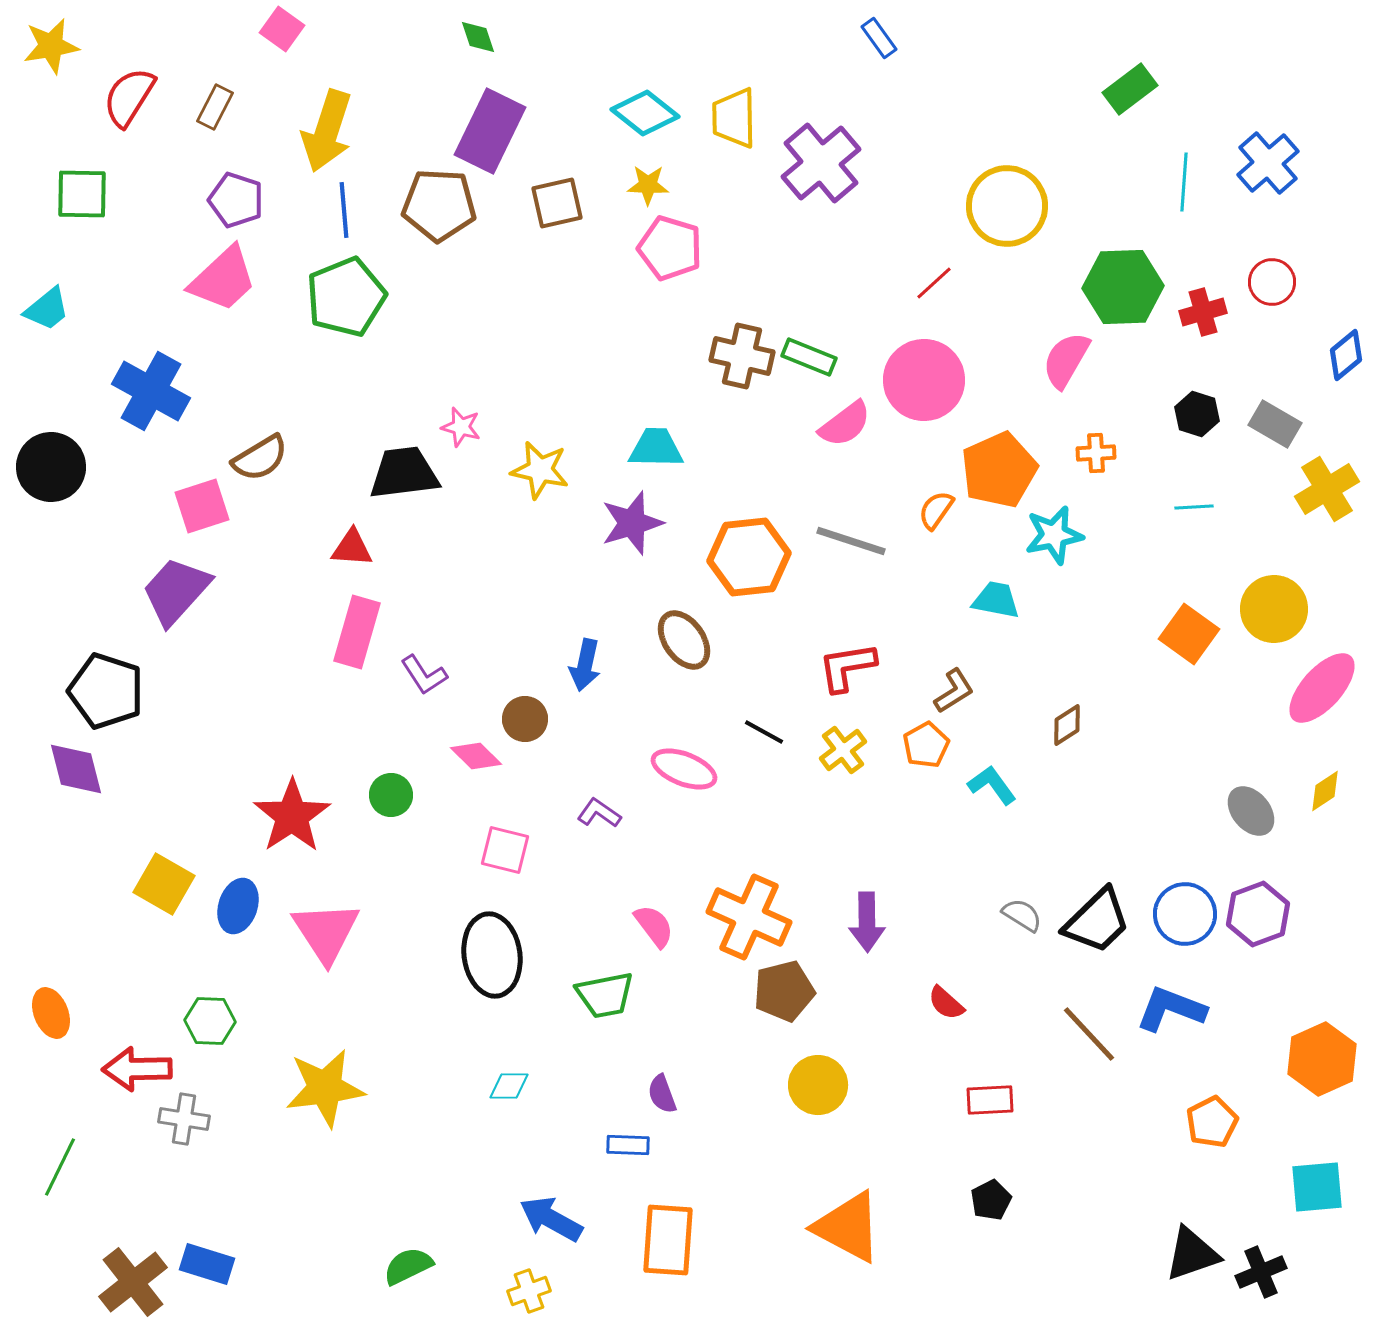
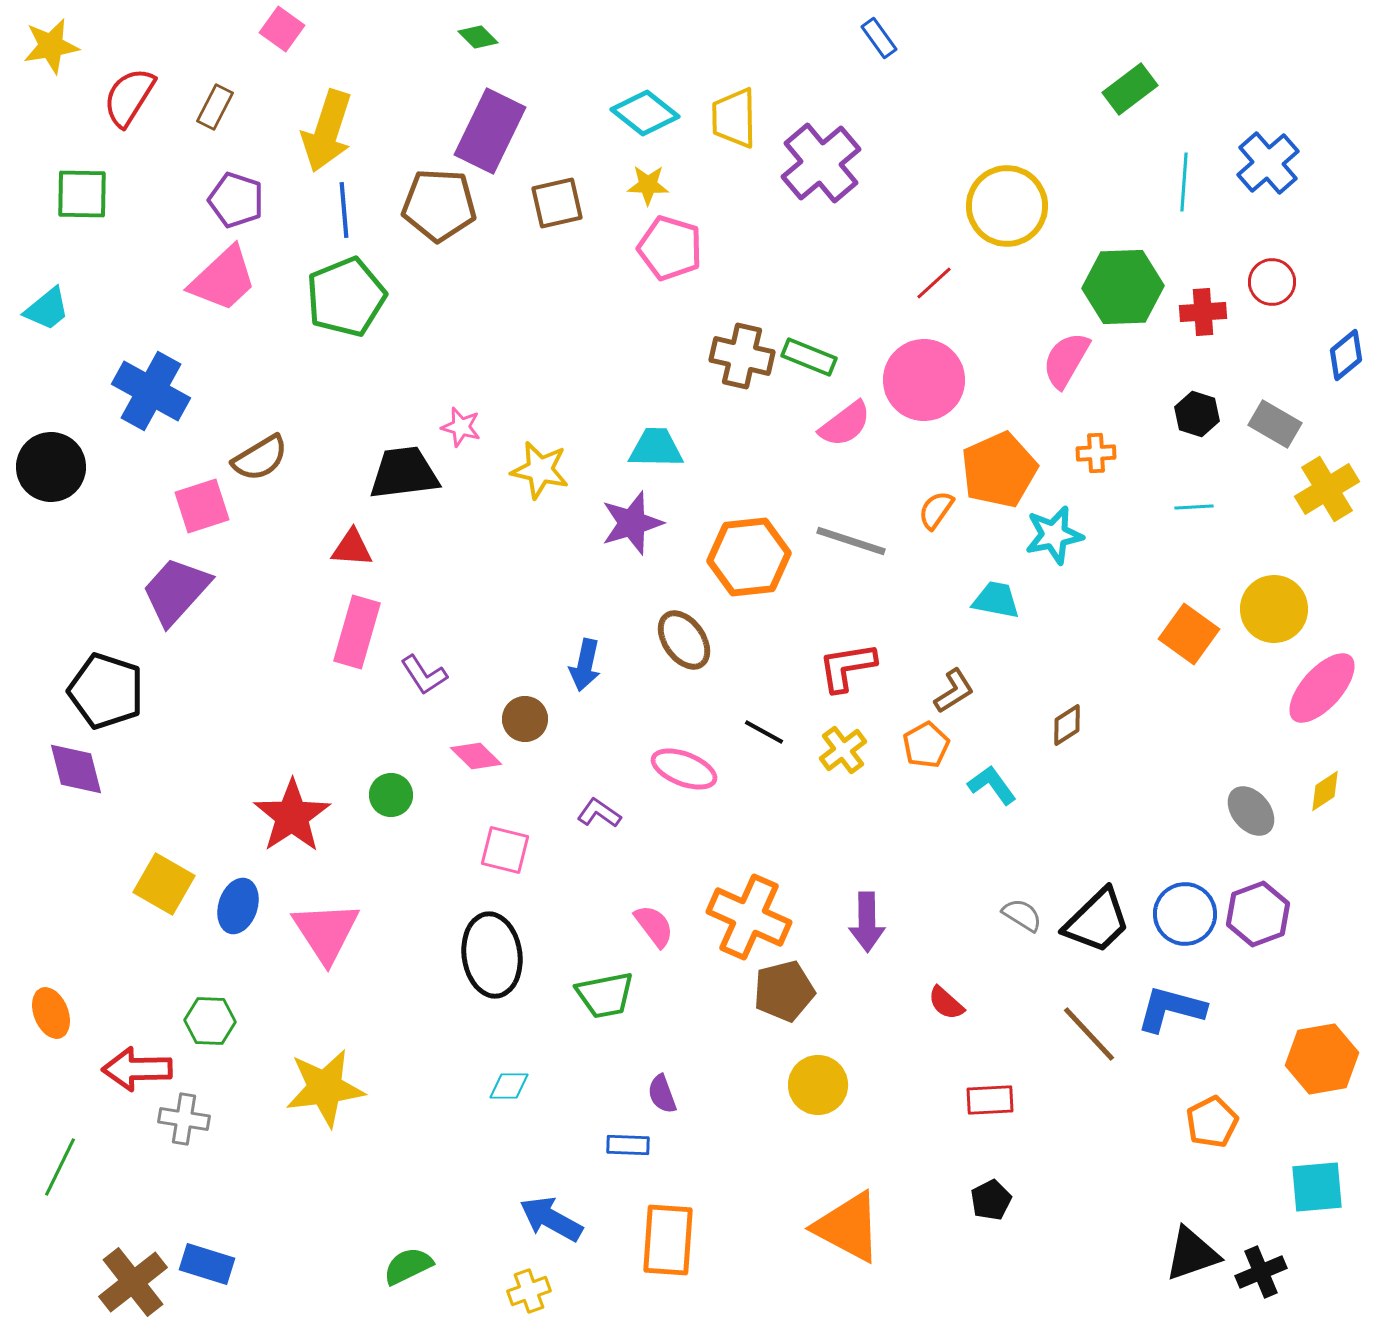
green diamond at (478, 37): rotated 27 degrees counterclockwise
red cross at (1203, 312): rotated 12 degrees clockwise
blue L-shape at (1171, 1009): rotated 6 degrees counterclockwise
orange hexagon at (1322, 1059): rotated 14 degrees clockwise
